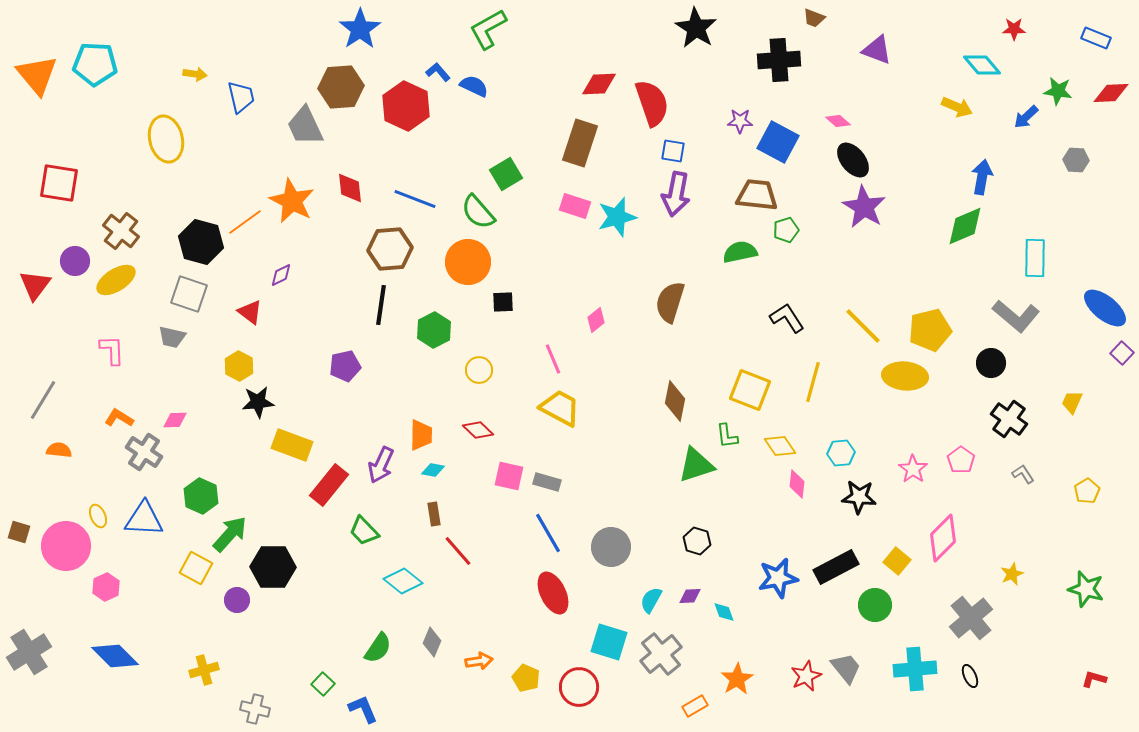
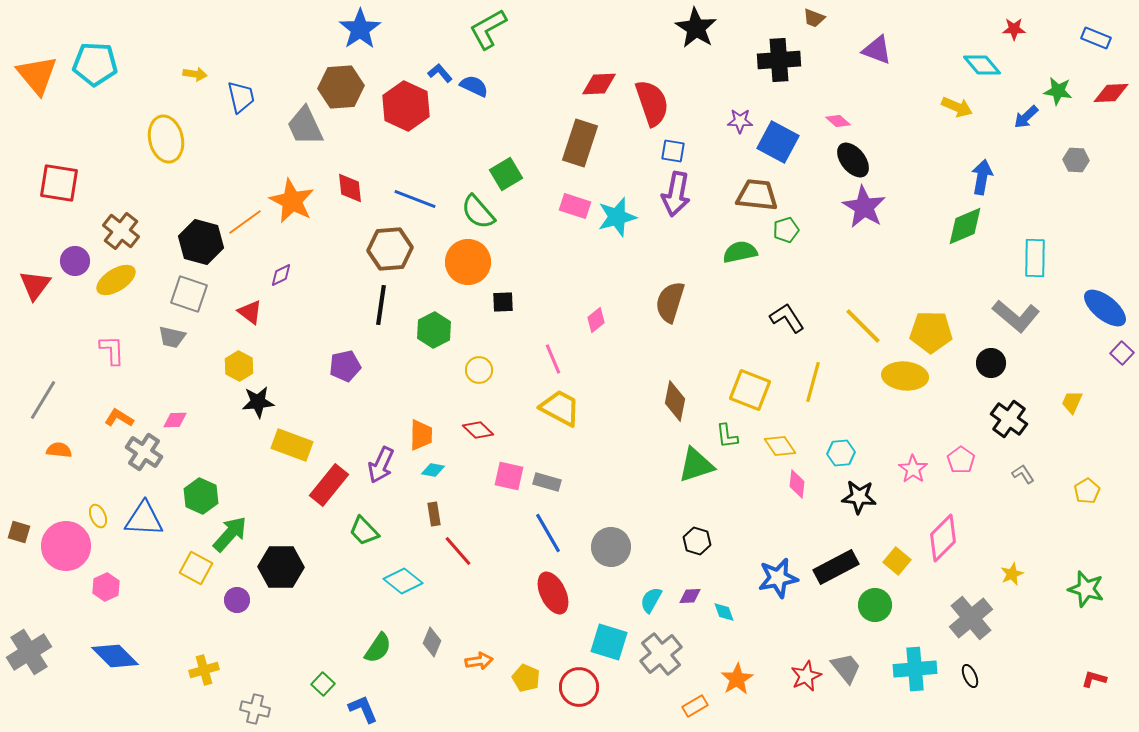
blue L-shape at (438, 72): moved 2 px right, 1 px down
yellow pentagon at (930, 330): moved 1 px right, 2 px down; rotated 15 degrees clockwise
black hexagon at (273, 567): moved 8 px right
